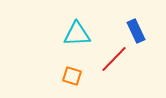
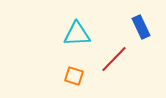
blue rectangle: moved 5 px right, 4 px up
orange square: moved 2 px right
